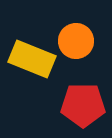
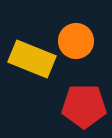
red pentagon: moved 1 px right, 1 px down
